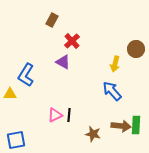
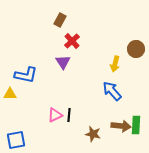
brown rectangle: moved 8 px right
purple triangle: rotated 28 degrees clockwise
blue L-shape: rotated 110 degrees counterclockwise
